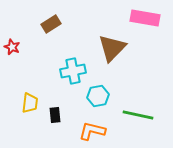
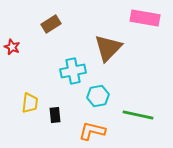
brown triangle: moved 4 px left
